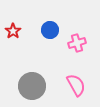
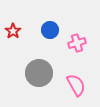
gray circle: moved 7 px right, 13 px up
